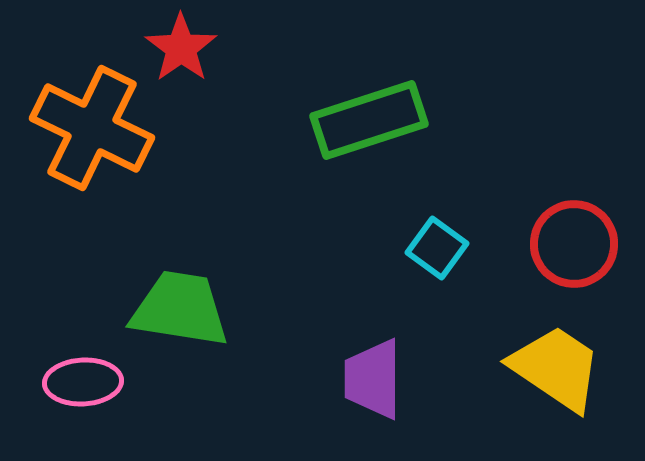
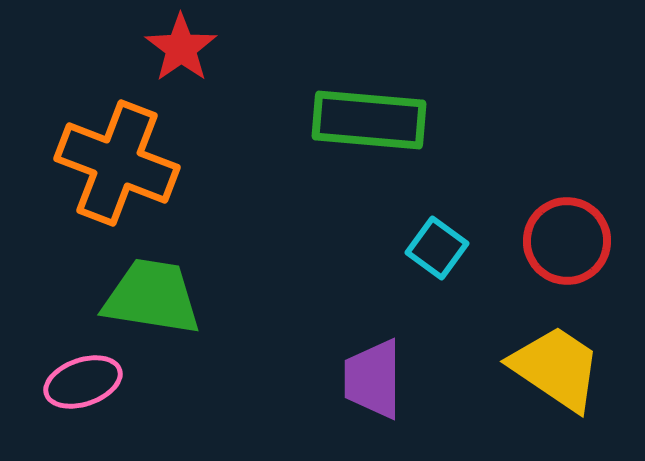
green rectangle: rotated 23 degrees clockwise
orange cross: moved 25 px right, 35 px down; rotated 5 degrees counterclockwise
red circle: moved 7 px left, 3 px up
green trapezoid: moved 28 px left, 12 px up
pink ellipse: rotated 16 degrees counterclockwise
